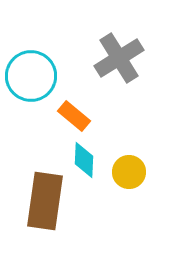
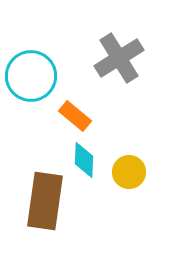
orange rectangle: moved 1 px right
